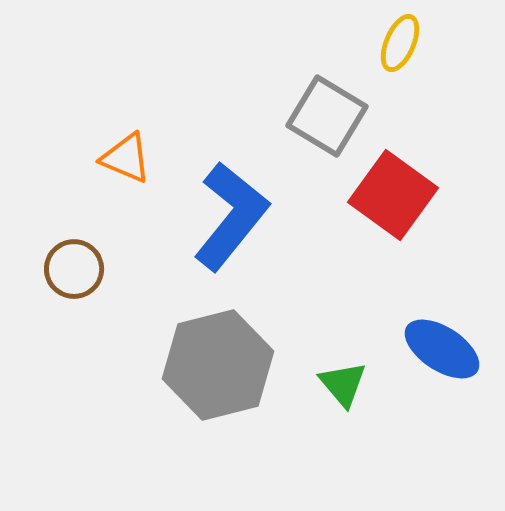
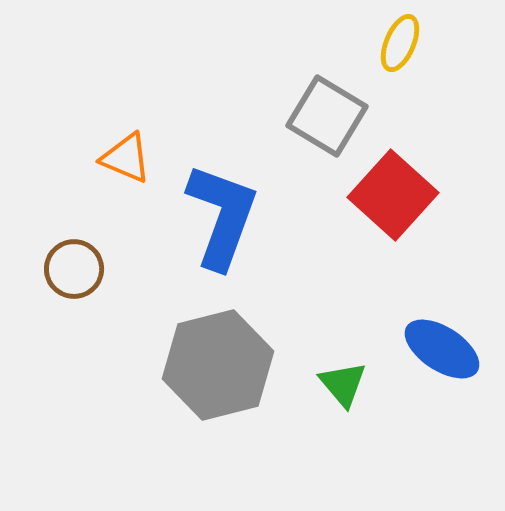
red square: rotated 6 degrees clockwise
blue L-shape: moved 9 px left; rotated 19 degrees counterclockwise
